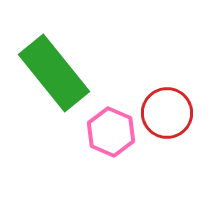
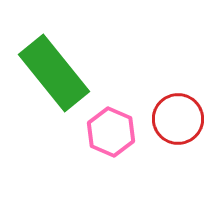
red circle: moved 11 px right, 6 px down
